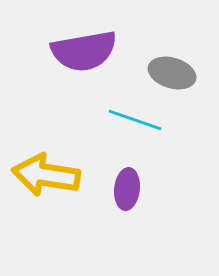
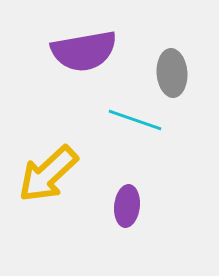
gray ellipse: rotated 69 degrees clockwise
yellow arrow: moved 2 px right, 1 px up; rotated 52 degrees counterclockwise
purple ellipse: moved 17 px down
